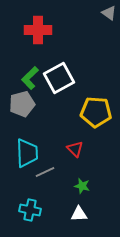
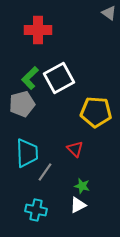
gray line: rotated 30 degrees counterclockwise
cyan cross: moved 6 px right
white triangle: moved 1 px left, 9 px up; rotated 24 degrees counterclockwise
